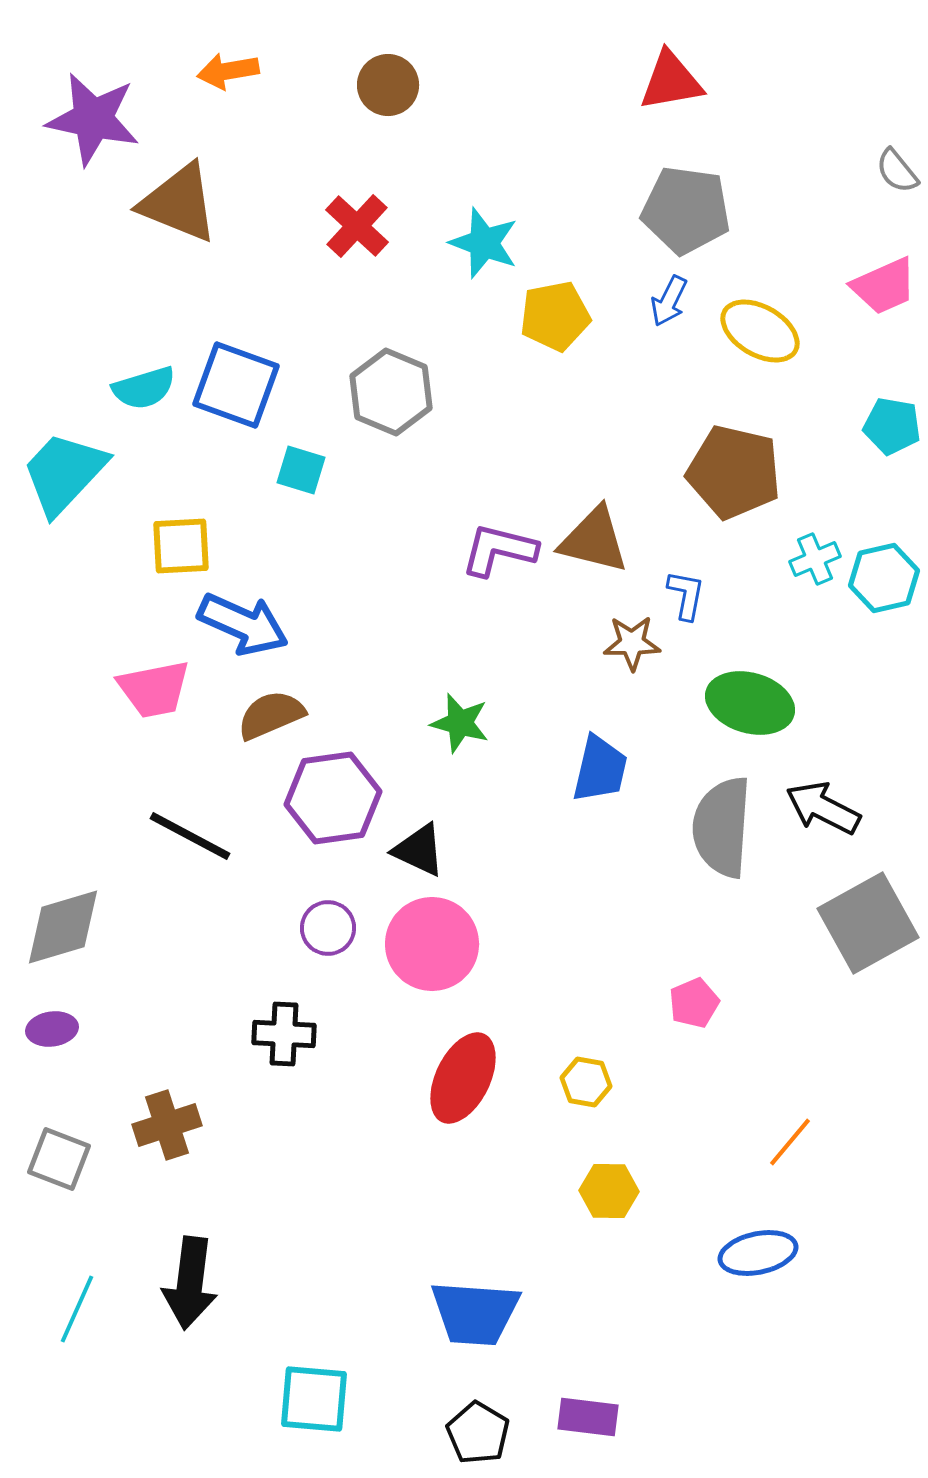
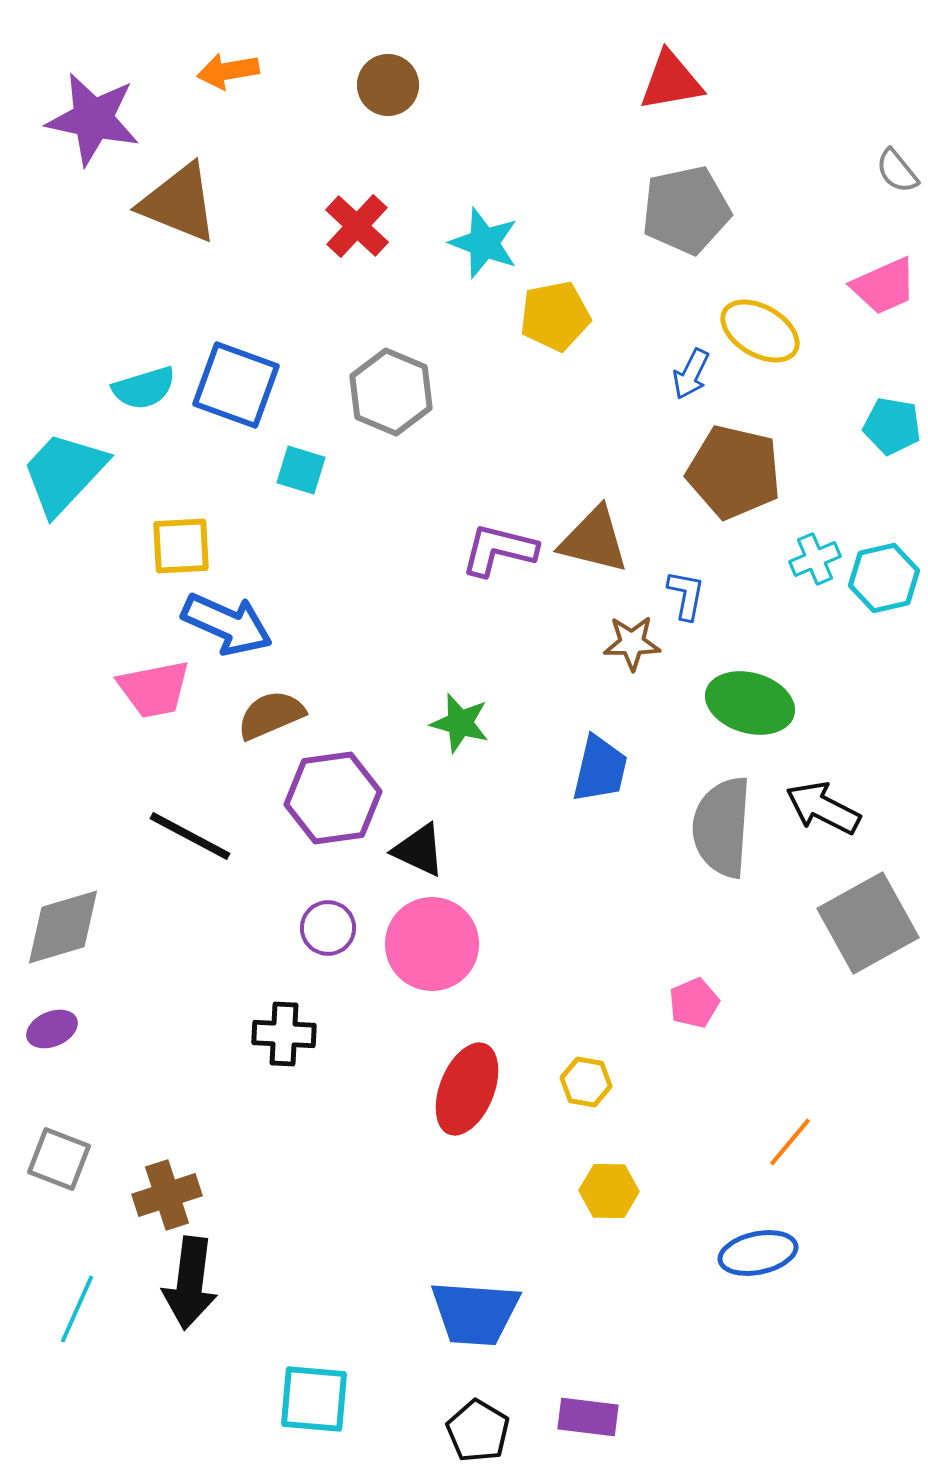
gray pentagon at (686, 210): rotated 20 degrees counterclockwise
blue arrow at (669, 301): moved 22 px right, 73 px down
blue arrow at (243, 624): moved 16 px left
purple ellipse at (52, 1029): rotated 15 degrees counterclockwise
red ellipse at (463, 1078): moved 4 px right, 11 px down; rotated 4 degrees counterclockwise
brown cross at (167, 1125): moved 70 px down
black pentagon at (478, 1433): moved 2 px up
